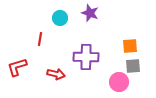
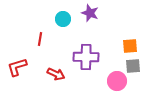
cyan circle: moved 3 px right, 1 px down
red arrow: rotated 12 degrees clockwise
pink circle: moved 2 px left, 1 px up
